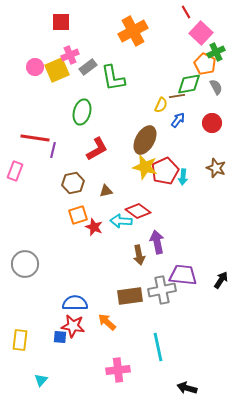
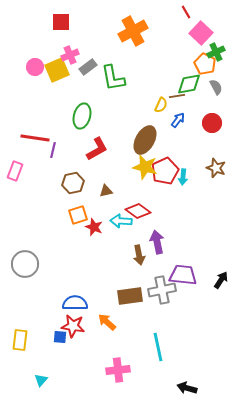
green ellipse at (82, 112): moved 4 px down
